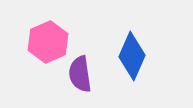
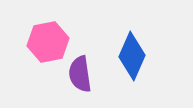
pink hexagon: rotated 12 degrees clockwise
